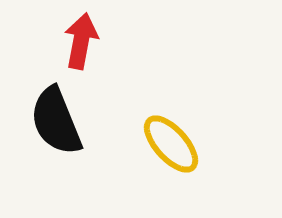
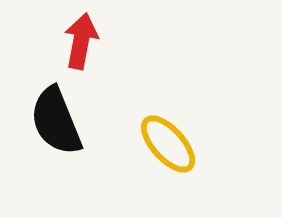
yellow ellipse: moved 3 px left
